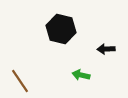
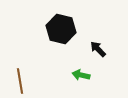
black arrow: moved 8 px left; rotated 48 degrees clockwise
brown line: rotated 25 degrees clockwise
